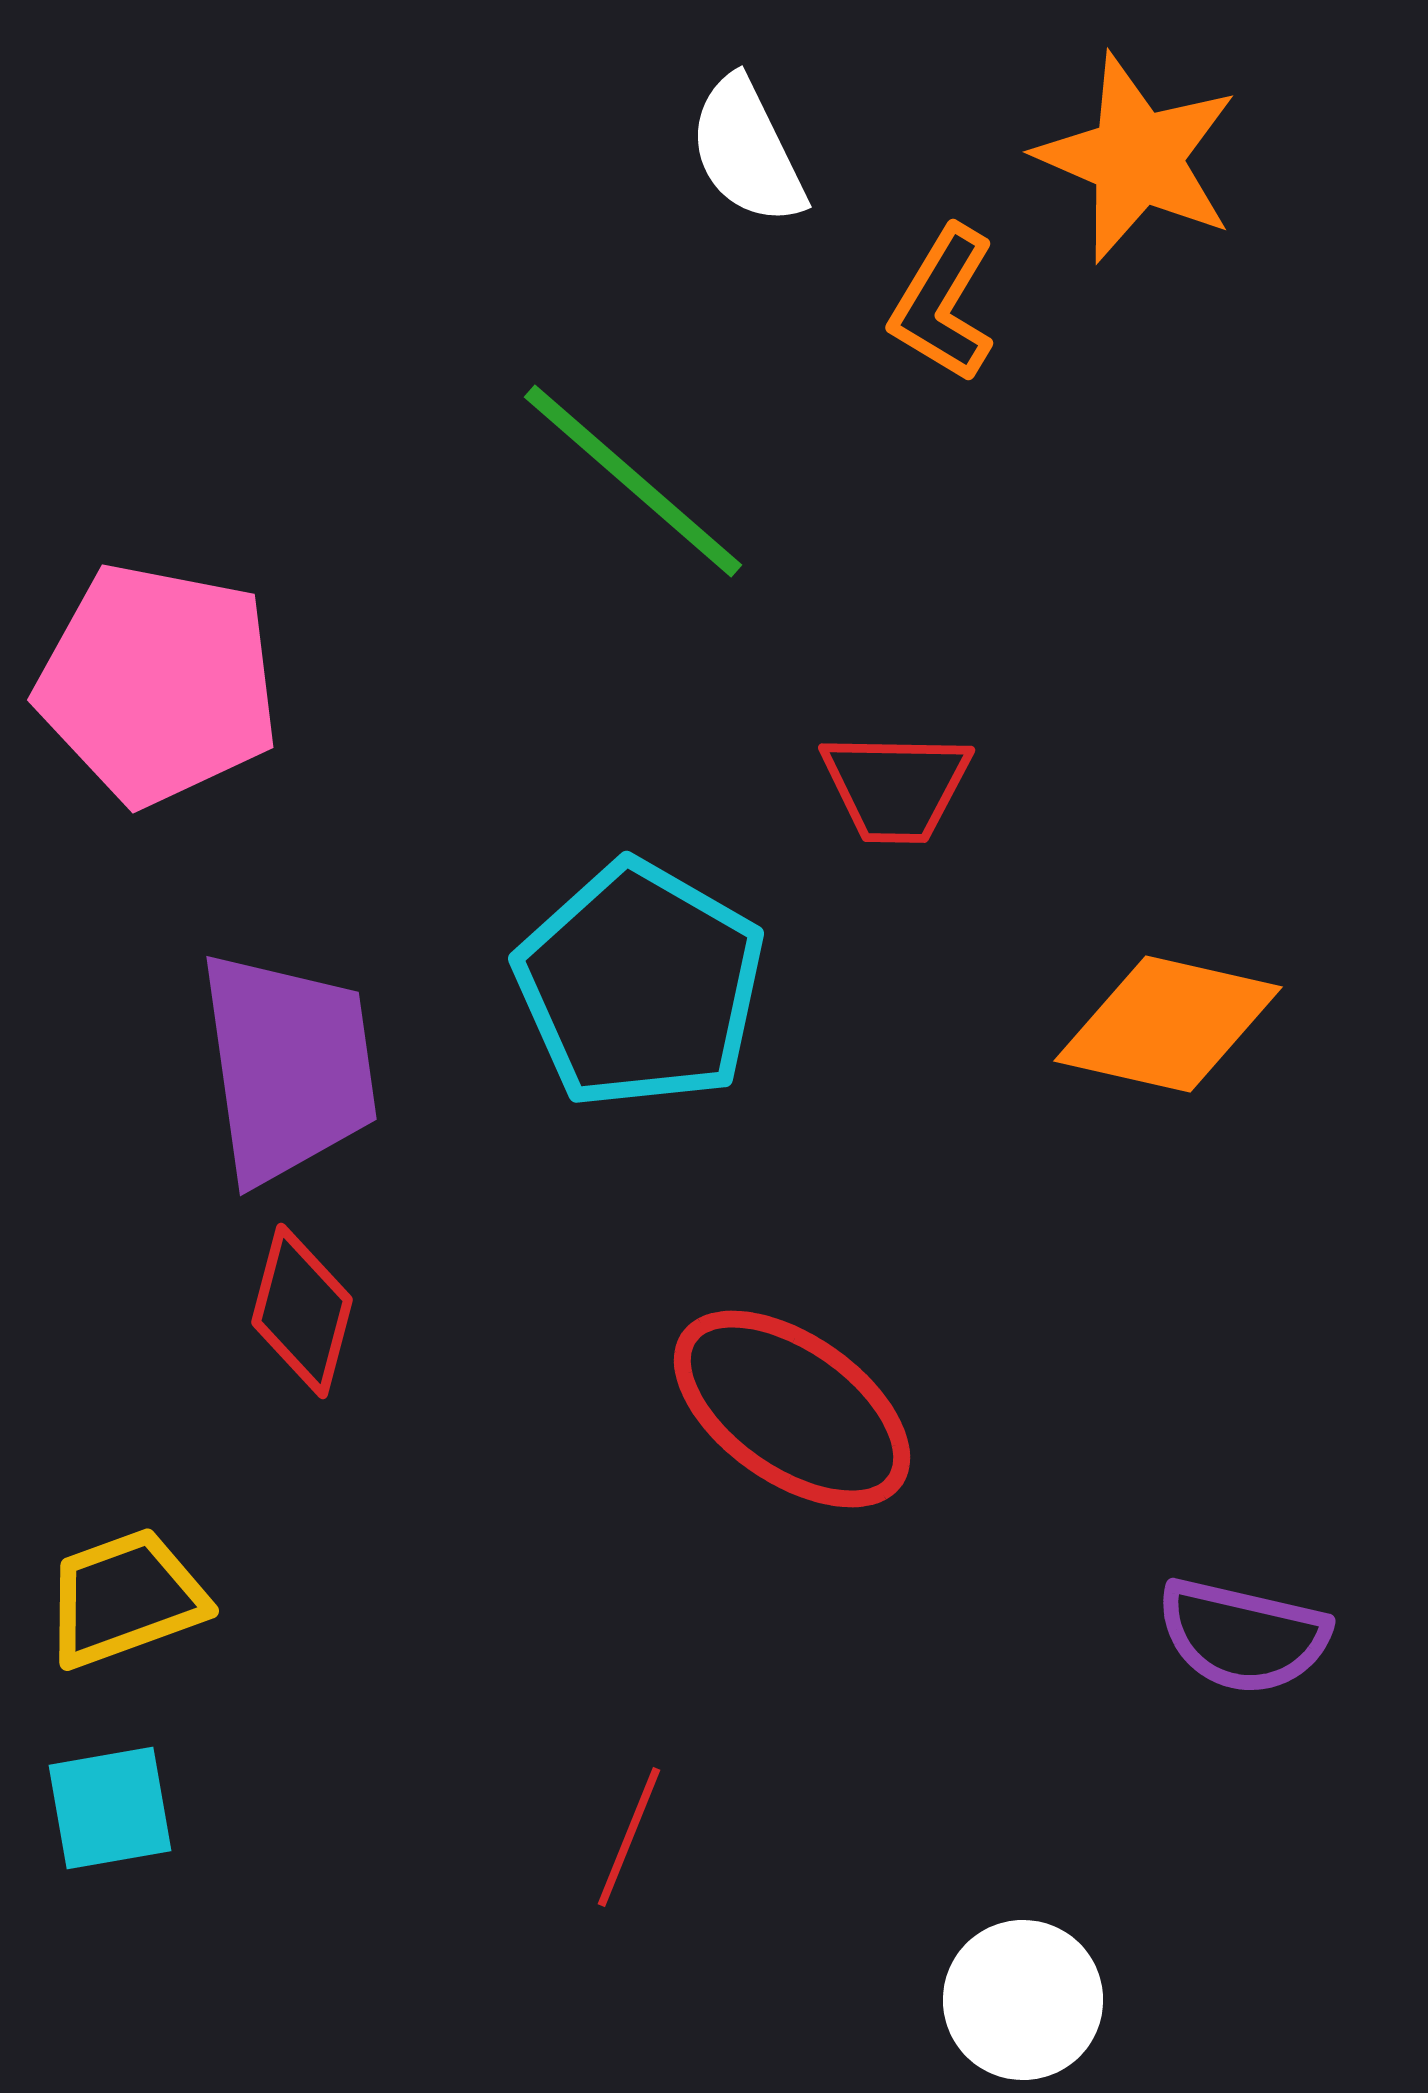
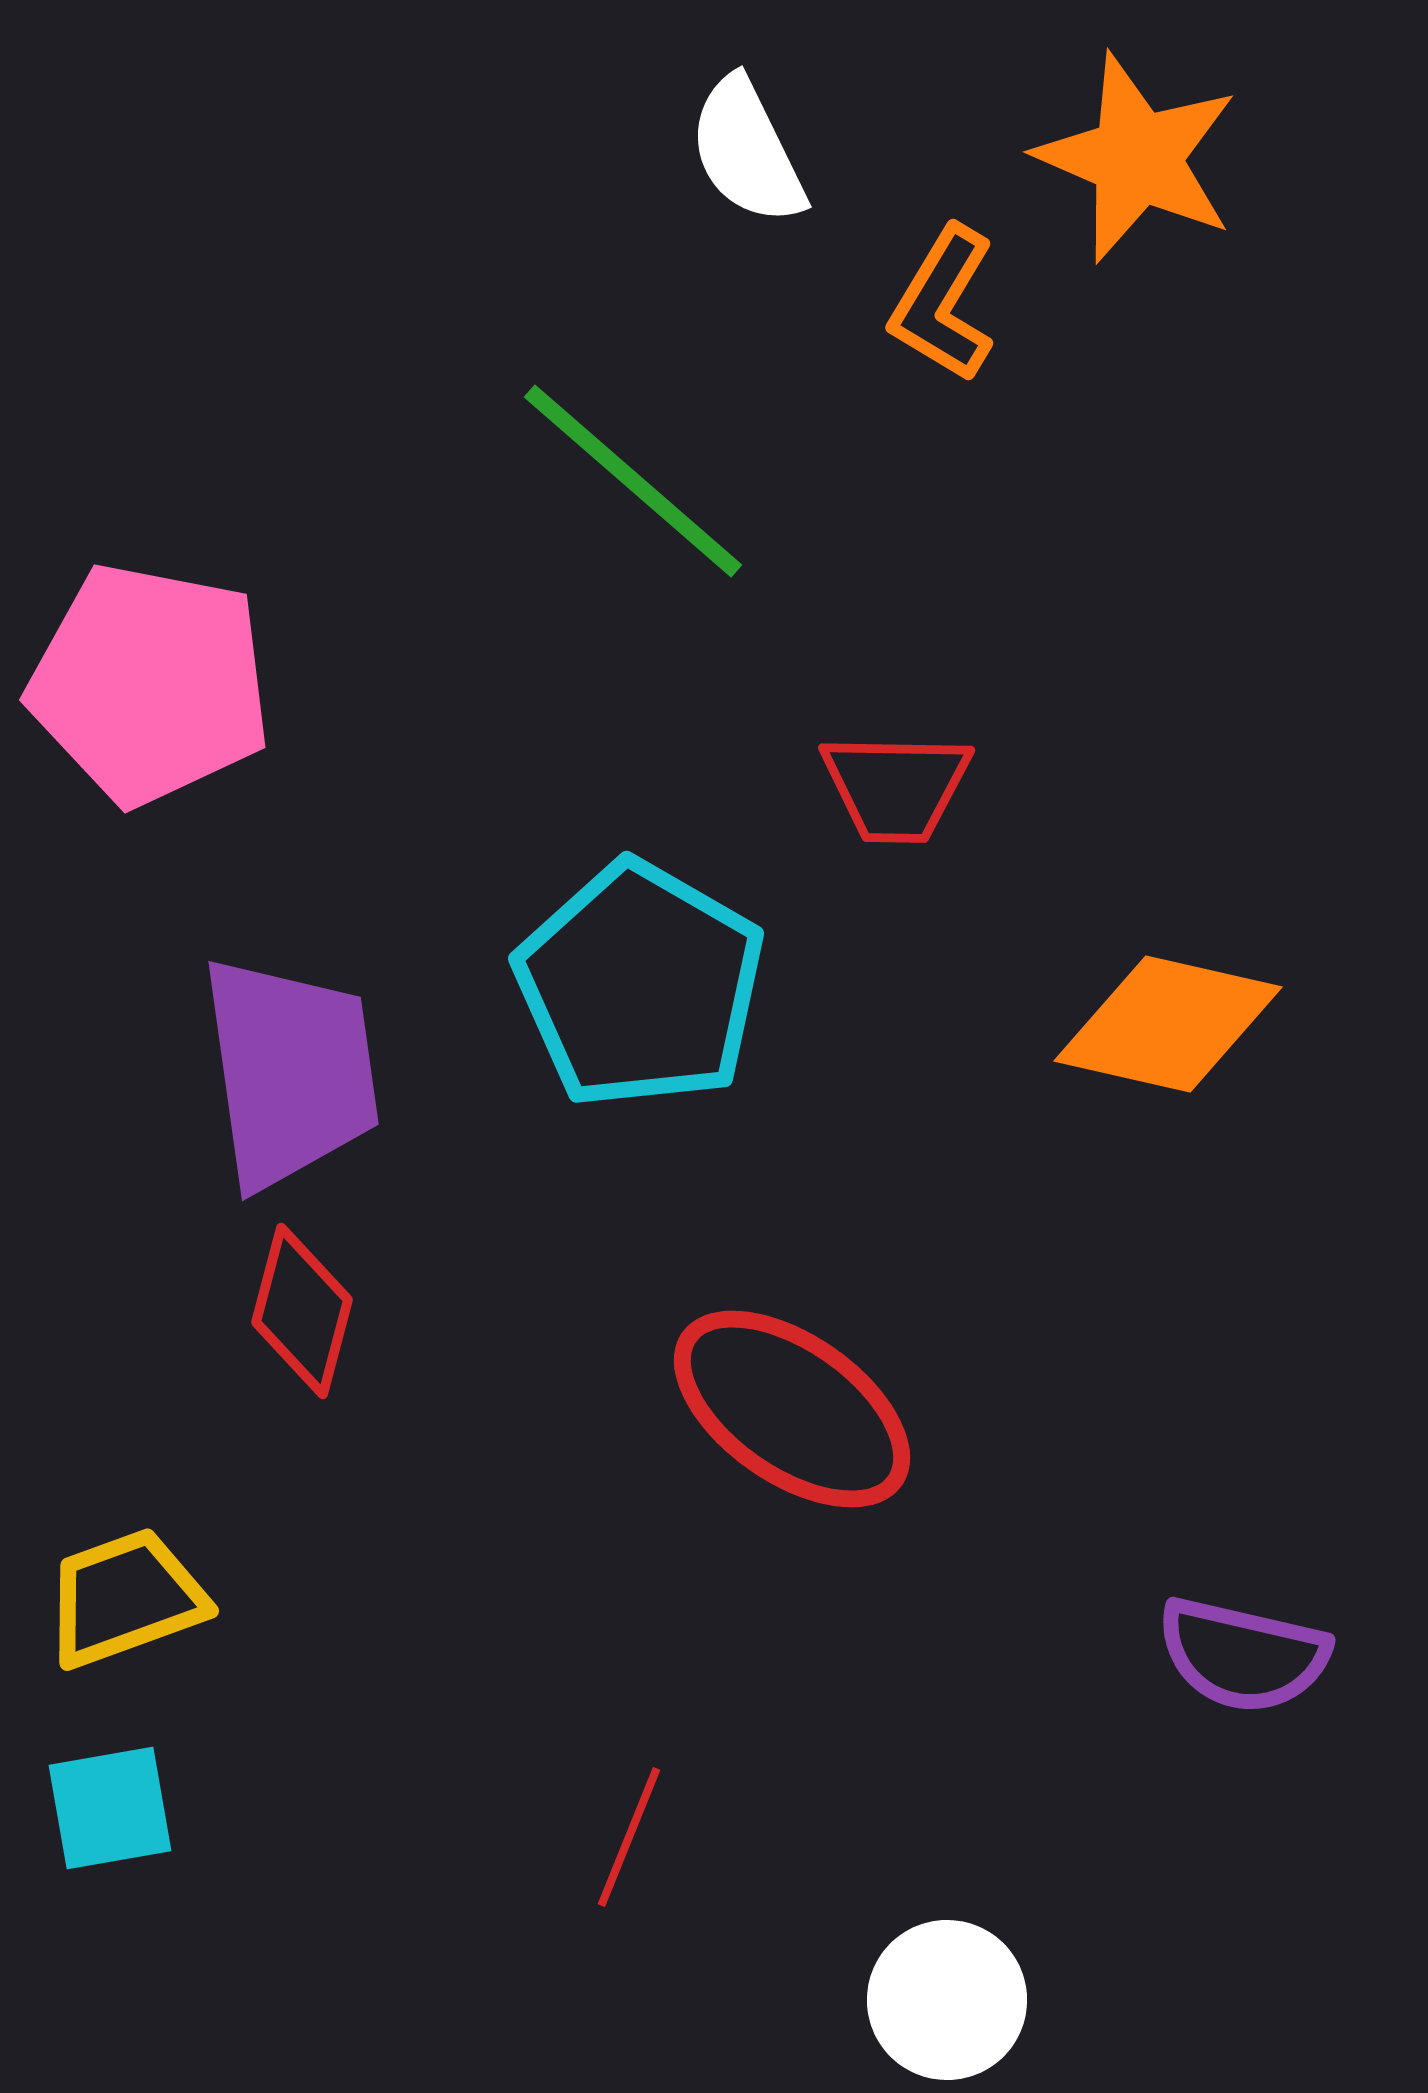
pink pentagon: moved 8 px left
purple trapezoid: moved 2 px right, 5 px down
purple semicircle: moved 19 px down
white circle: moved 76 px left
